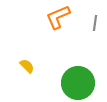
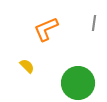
orange L-shape: moved 12 px left, 12 px down
gray line: moved 1 px left
